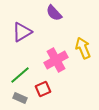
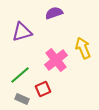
purple semicircle: rotated 114 degrees clockwise
purple triangle: rotated 15 degrees clockwise
pink cross: rotated 10 degrees counterclockwise
gray rectangle: moved 2 px right, 1 px down
